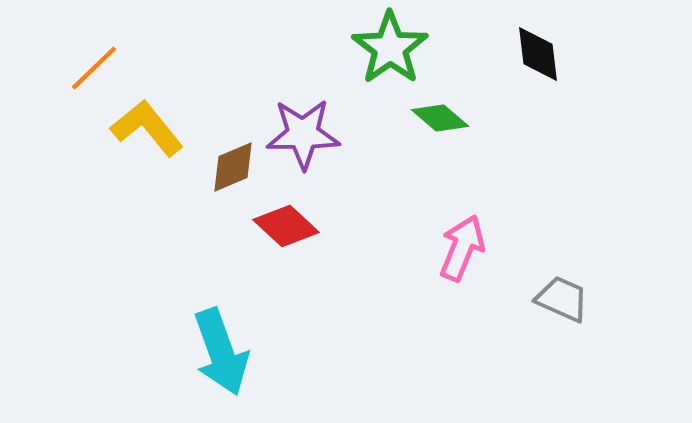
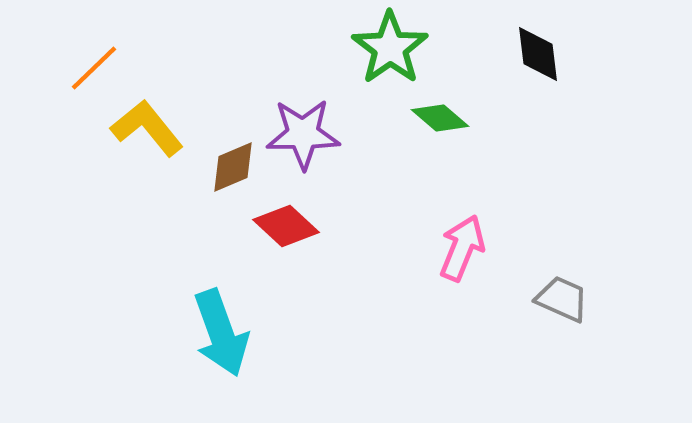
cyan arrow: moved 19 px up
